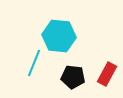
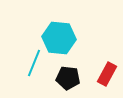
cyan hexagon: moved 2 px down
black pentagon: moved 5 px left, 1 px down
